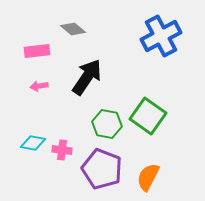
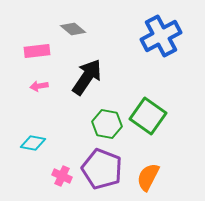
pink cross: moved 26 px down; rotated 18 degrees clockwise
